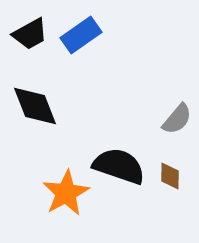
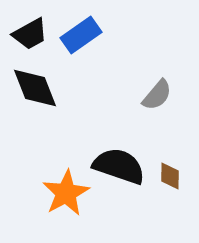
black diamond: moved 18 px up
gray semicircle: moved 20 px left, 24 px up
